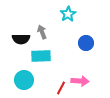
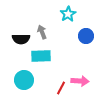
blue circle: moved 7 px up
